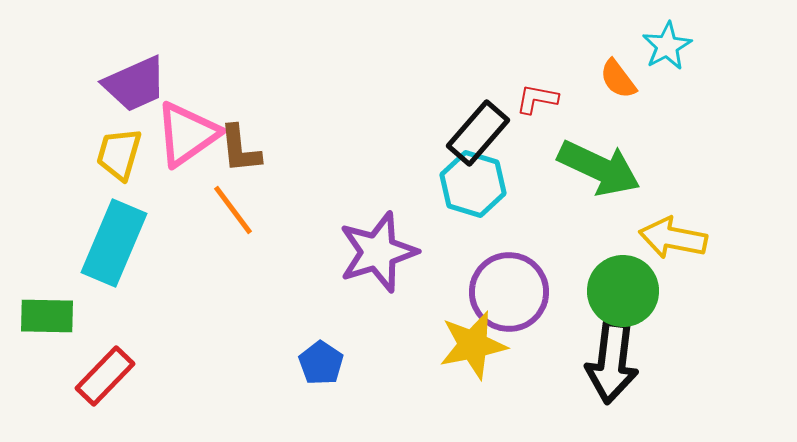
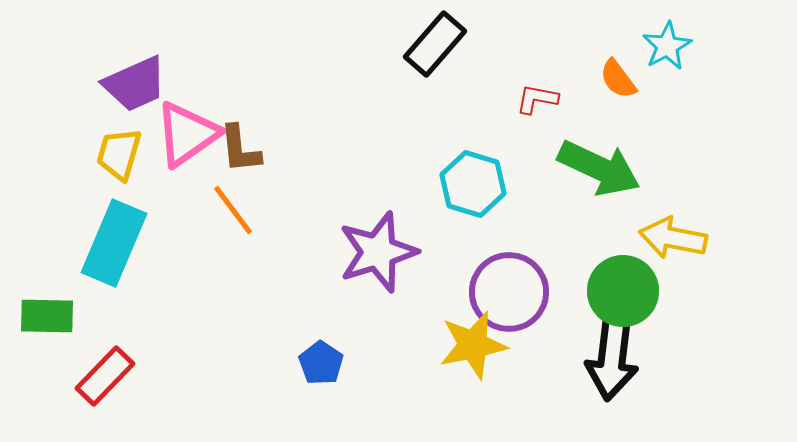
black rectangle: moved 43 px left, 89 px up
black arrow: moved 3 px up
